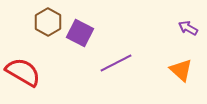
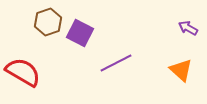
brown hexagon: rotated 12 degrees clockwise
